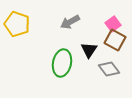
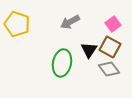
brown square: moved 5 px left, 7 px down
